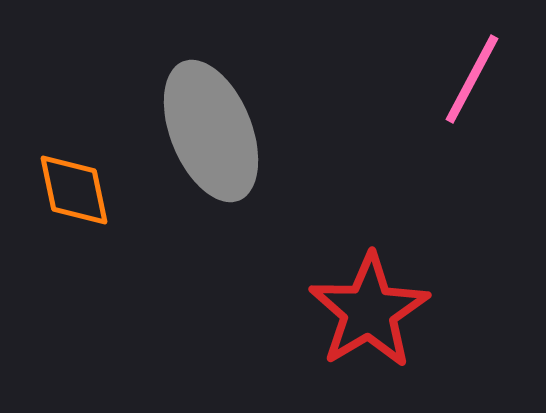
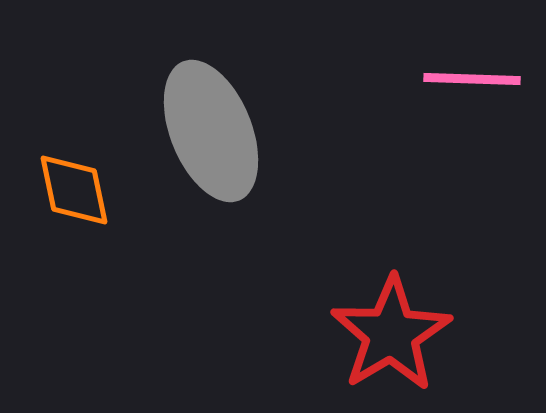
pink line: rotated 64 degrees clockwise
red star: moved 22 px right, 23 px down
